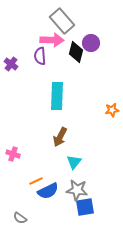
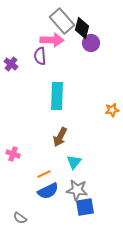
black diamond: moved 6 px right, 24 px up
orange line: moved 8 px right, 7 px up
